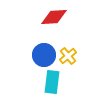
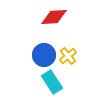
cyan rectangle: rotated 40 degrees counterclockwise
